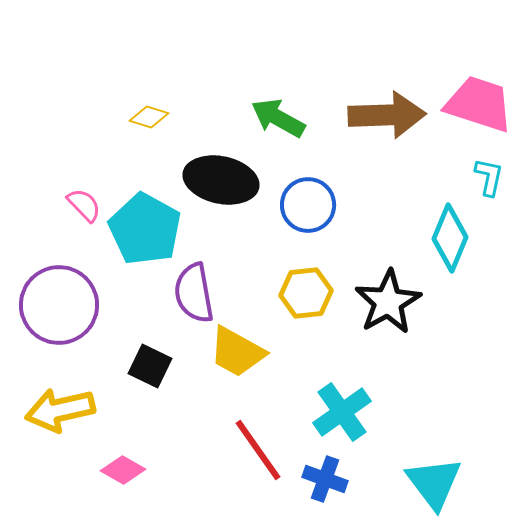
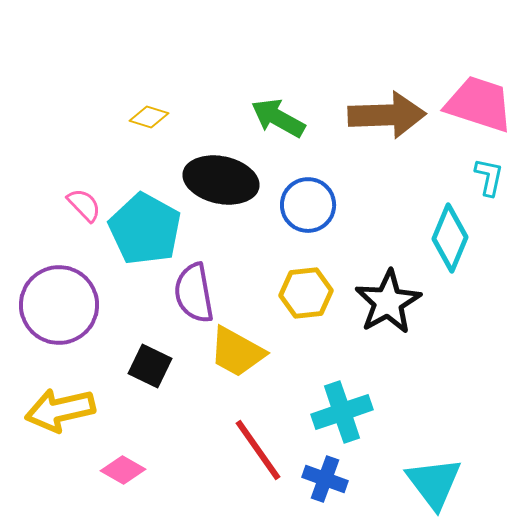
cyan cross: rotated 16 degrees clockwise
